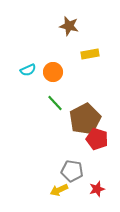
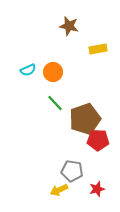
yellow rectangle: moved 8 px right, 5 px up
brown pentagon: rotated 8 degrees clockwise
red pentagon: moved 1 px right, 1 px down; rotated 15 degrees counterclockwise
